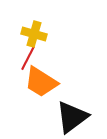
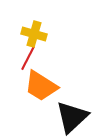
orange trapezoid: moved 4 px down
black triangle: rotated 6 degrees counterclockwise
